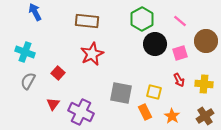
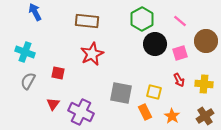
red square: rotated 32 degrees counterclockwise
